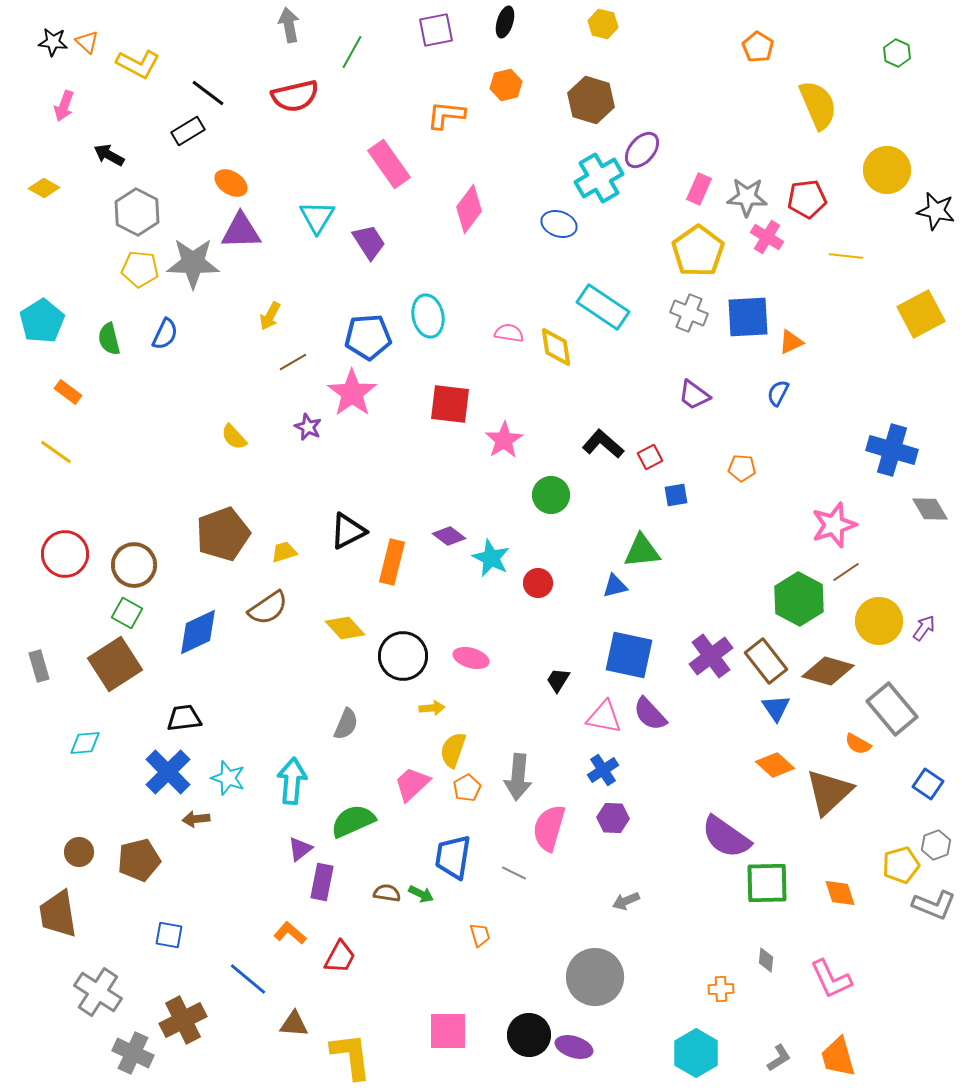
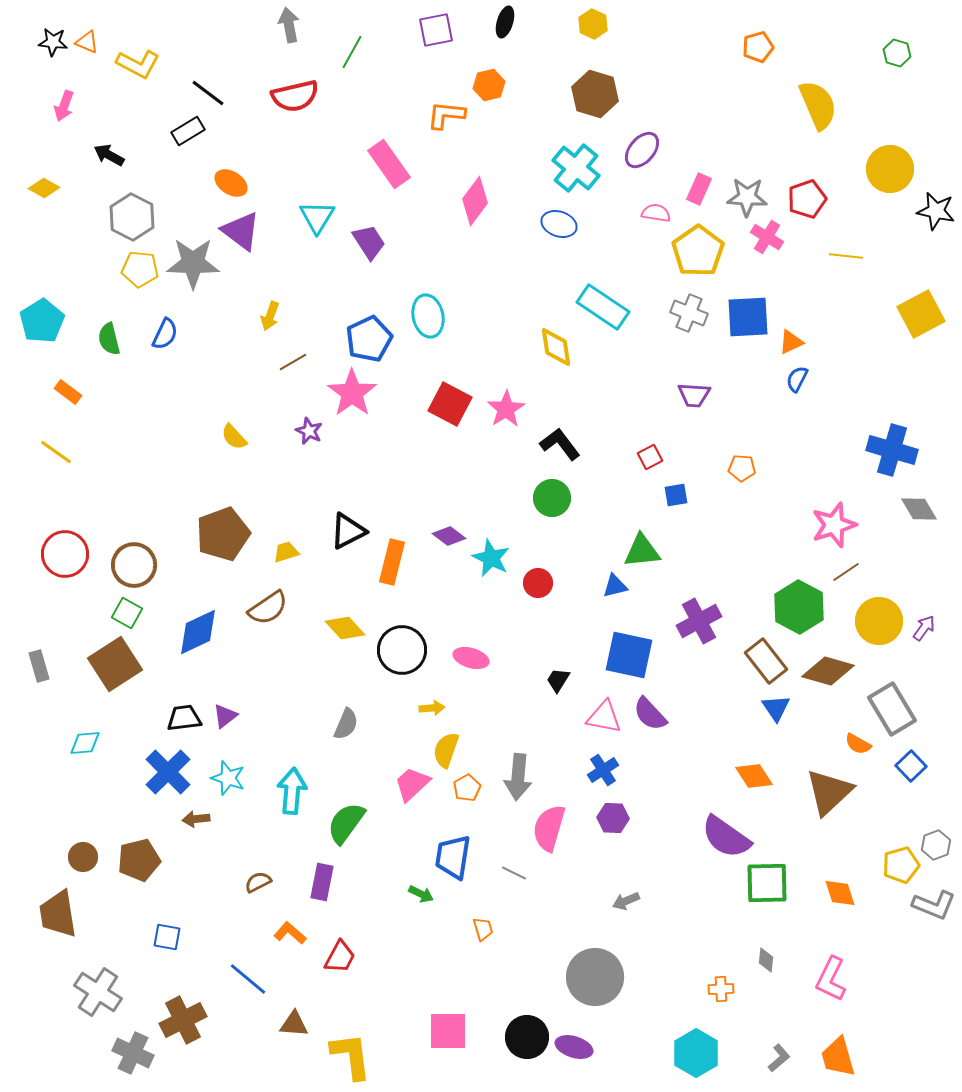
yellow hexagon at (603, 24): moved 10 px left; rotated 12 degrees clockwise
orange triangle at (87, 42): rotated 20 degrees counterclockwise
orange pentagon at (758, 47): rotated 24 degrees clockwise
green hexagon at (897, 53): rotated 8 degrees counterclockwise
orange hexagon at (506, 85): moved 17 px left
brown hexagon at (591, 100): moved 4 px right, 6 px up
yellow circle at (887, 170): moved 3 px right, 1 px up
cyan cross at (599, 178): moved 23 px left, 10 px up; rotated 21 degrees counterclockwise
red pentagon at (807, 199): rotated 12 degrees counterclockwise
pink diamond at (469, 209): moved 6 px right, 8 px up
gray hexagon at (137, 212): moved 5 px left, 5 px down
purple triangle at (241, 231): rotated 39 degrees clockwise
yellow arrow at (270, 316): rotated 8 degrees counterclockwise
pink semicircle at (509, 333): moved 147 px right, 120 px up
blue pentagon at (368, 337): moved 1 px right, 2 px down; rotated 21 degrees counterclockwise
blue semicircle at (778, 393): moved 19 px right, 14 px up
purple trapezoid at (694, 395): rotated 32 degrees counterclockwise
red square at (450, 404): rotated 21 degrees clockwise
purple star at (308, 427): moved 1 px right, 4 px down
pink star at (504, 440): moved 2 px right, 31 px up
black L-shape at (603, 444): moved 43 px left; rotated 12 degrees clockwise
green circle at (551, 495): moved 1 px right, 3 px down
gray diamond at (930, 509): moved 11 px left
yellow trapezoid at (284, 552): moved 2 px right
green hexagon at (799, 599): moved 8 px down
black circle at (403, 656): moved 1 px left, 6 px up
purple cross at (711, 656): moved 12 px left, 35 px up; rotated 9 degrees clockwise
gray rectangle at (892, 709): rotated 9 degrees clockwise
yellow semicircle at (453, 750): moved 7 px left
orange diamond at (775, 765): moved 21 px left, 11 px down; rotated 15 degrees clockwise
cyan arrow at (292, 781): moved 10 px down
blue square at (928, 784): moved 17 px left, 18 px up; rotated 12 degrees clockwise
green semicircle at (353, 821): moved 7 px left, 2 px down; rotated 30 degrees counterclockwise
purple triangle at (300, 849): moved 75 px left, 133 px up
brown circle at (79, 852): moved 4 px right, 5 px down
brown semicircle at (387, 893): moved 129 px left, 11 px up; rotated 36 degrees counterclockwise
blue square at (169, 935): moved 2 px left, 2 px down
orange trapezoid at (480, 935): moved 3 px right, 6 px up
pink L-shape at (831, 979): rotated 51 degrees clockwise
black circle at (529, 1035): moved 2 px left, 2 px down
gray L-shape at (779, 1058): rotated 8 degrees counterclockwise
